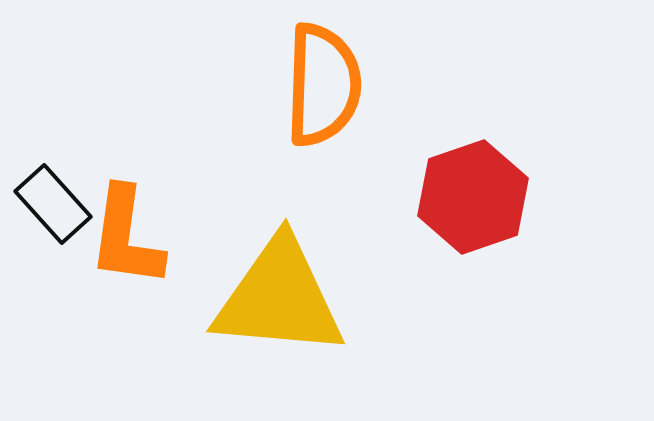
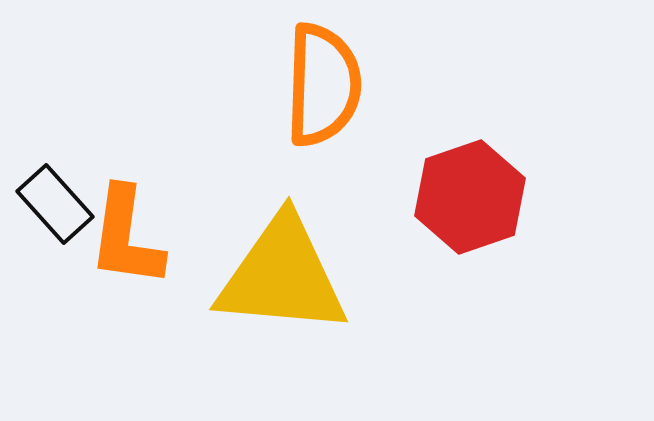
red hexagon: moved 3 px left
black rectangle: moved 2 px right
yellow triangle: moved 3 px right, 22 px up
